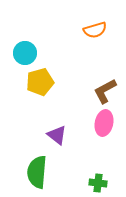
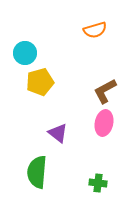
purple triangle: moved 1 px right, 2 px up
